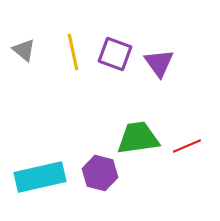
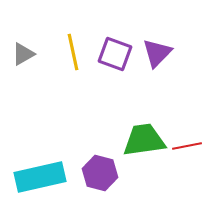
gray triangle: moved 1 px left, 4 px down; rotated 50 degrees clockwise
purple triangle: moved 2 px left, 10 px up; rotated 20 degrees clockwise
green trapezoid: moved 6 px right, 2 px down
red line: rotated 12 degrees clockwise
